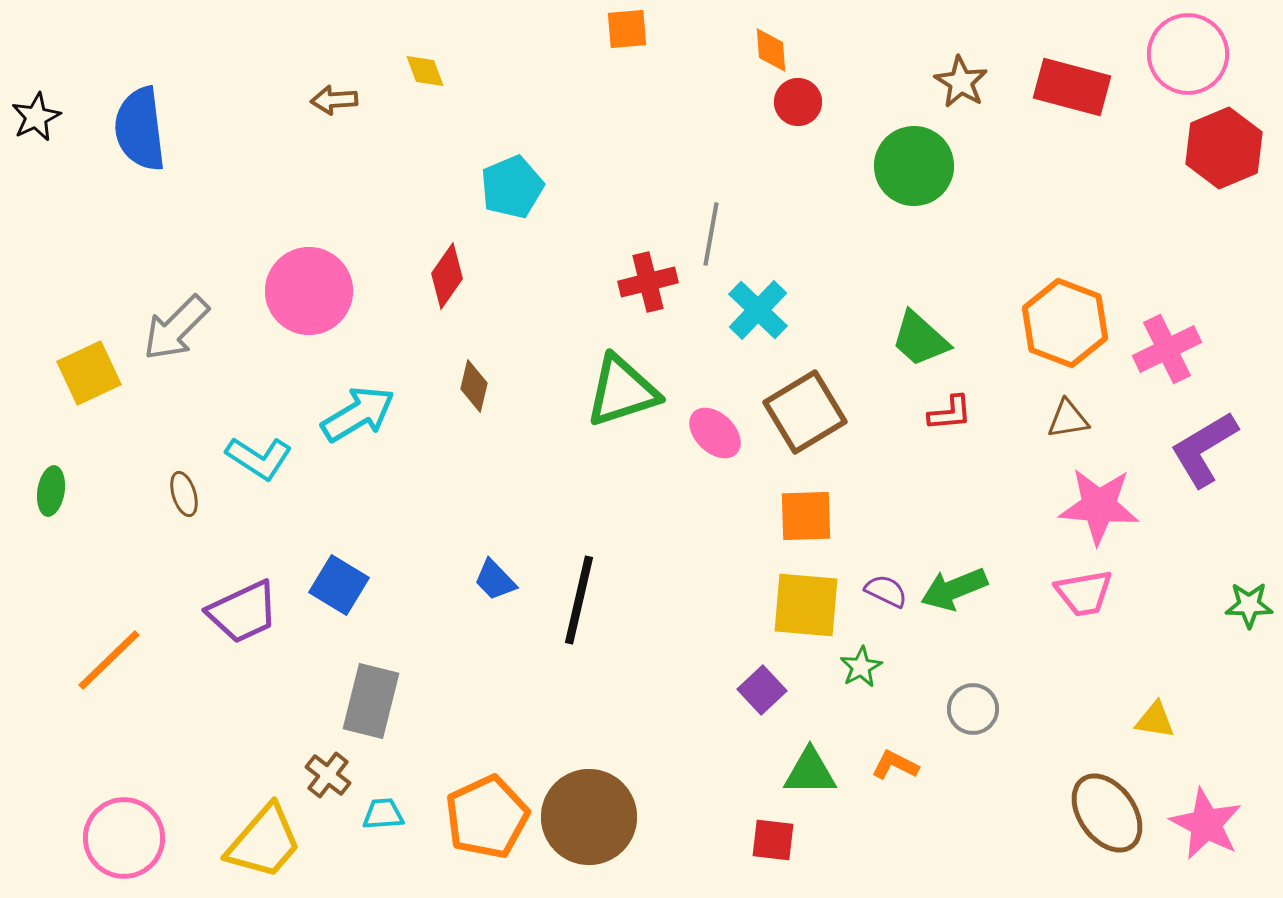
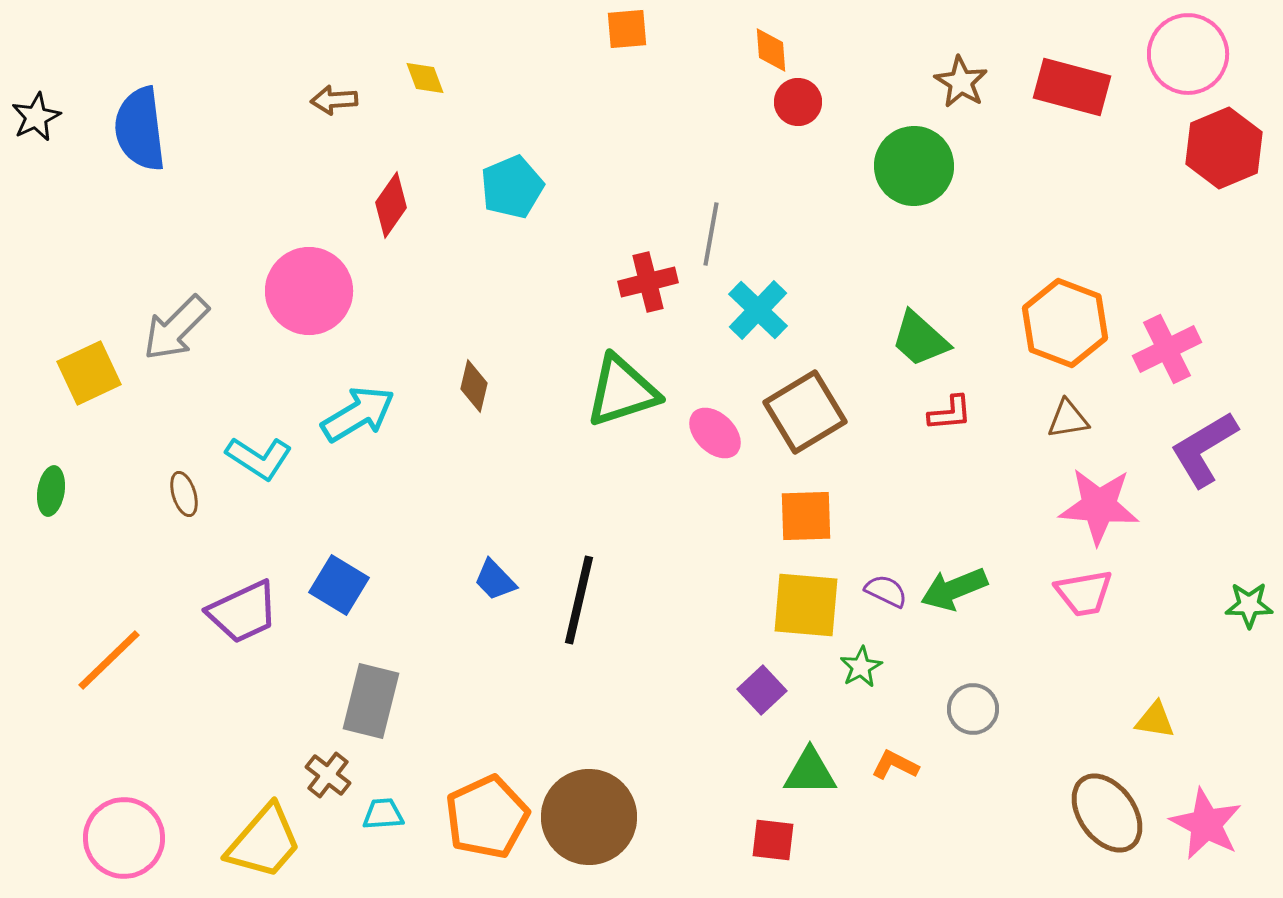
yellow diamond at (425, 71): moved 7 px down
red diamond at (447, 276): moved 56 px left, 71 px up
